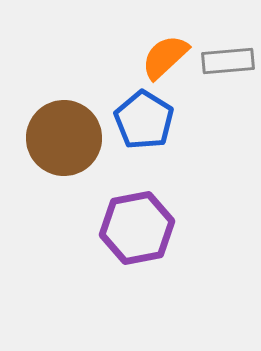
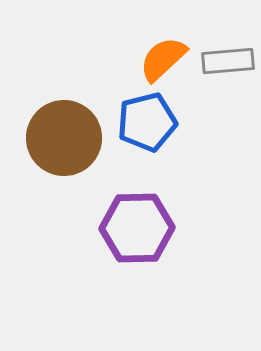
orange semicircle: moved 2 px left, 2 px down
blue pentagon: moved 3 px right, 2 px down; rotated 26 degrees clockwise
purple hexagon: rotated 10 degrees clockwise
